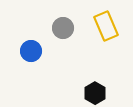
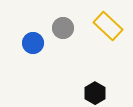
yellow rectangle: moved 2 px right; rotated 24 degrees counterclockwise
blue circle: moved 2 px right, 8 px up
